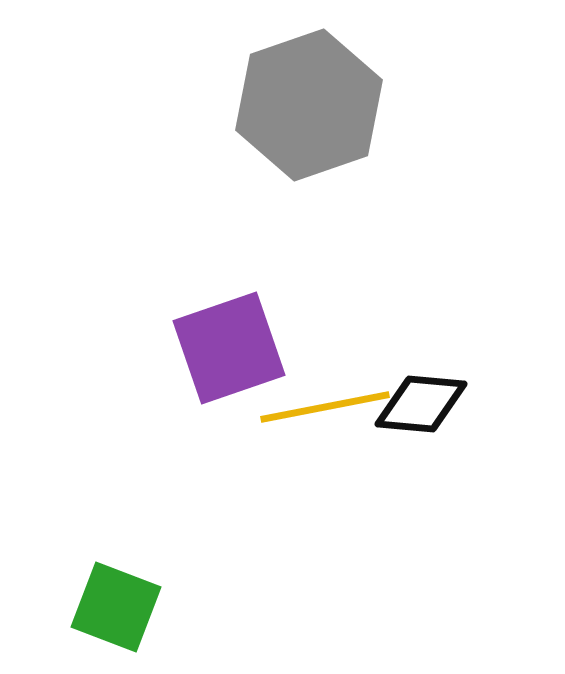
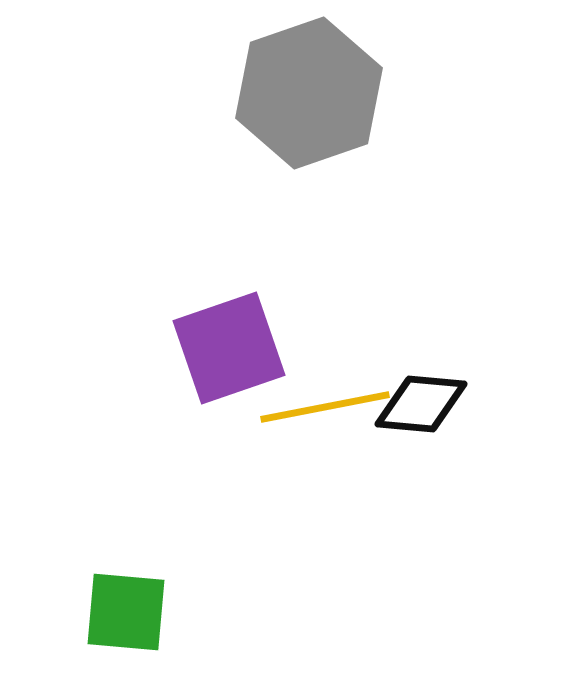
gray hexagon: moved 12 px up
green square: moved 10 px right, 5 px down; rotated 16 degrees counterclockwise
